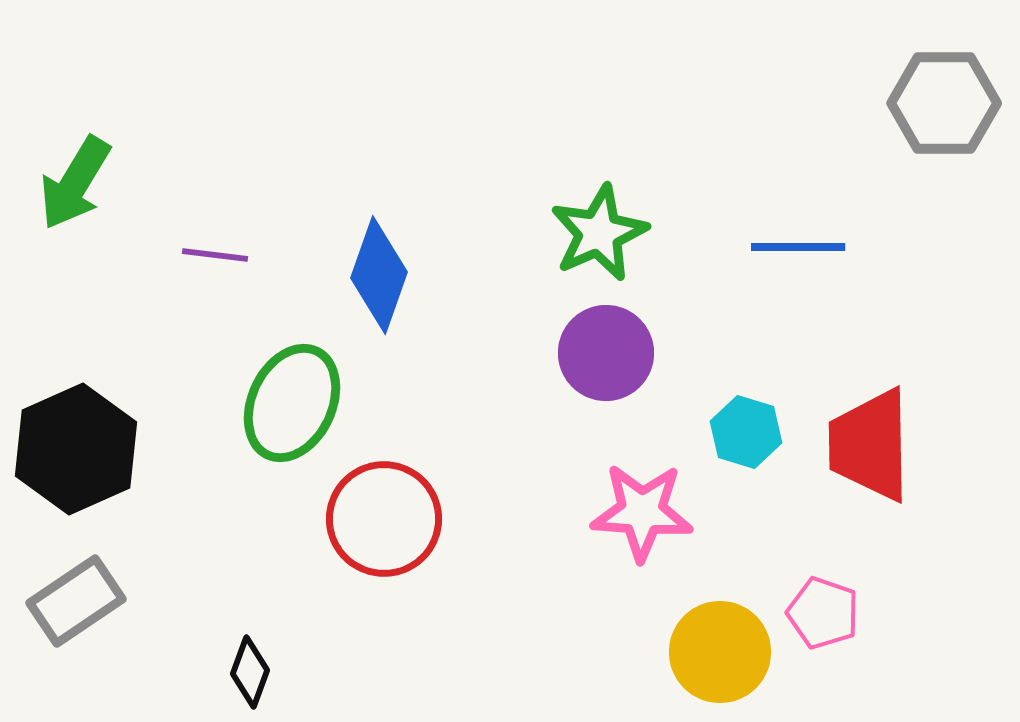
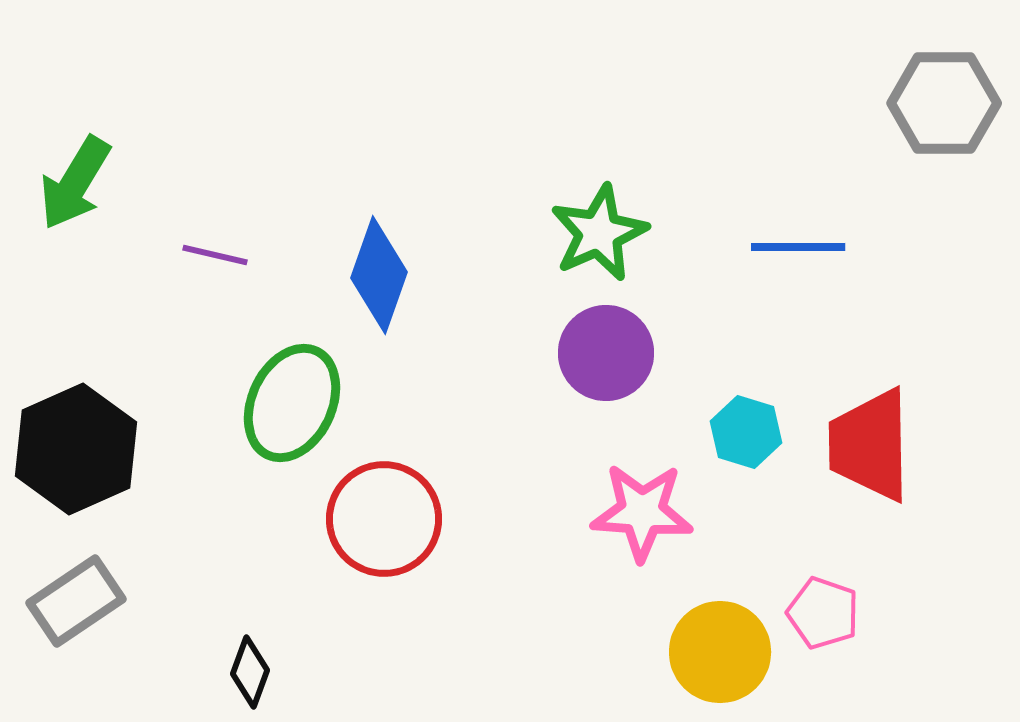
purple line: rotated 6 degrees clockwise
